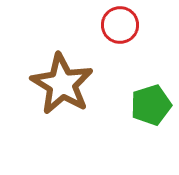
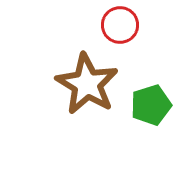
brown star: moved 25 px right
